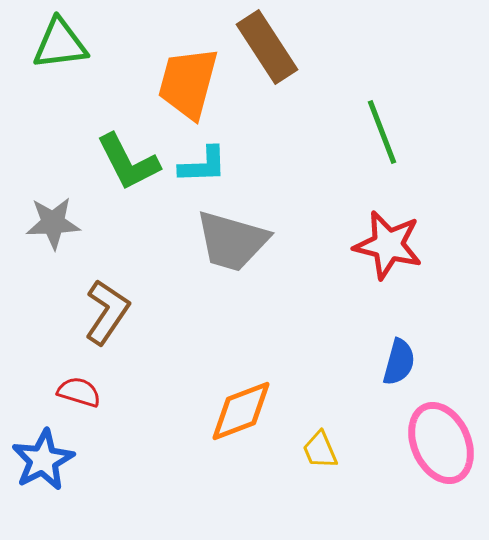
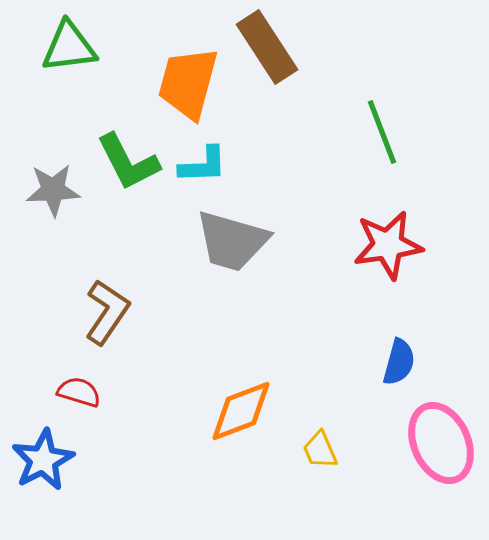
green triangle: moved 9 px right, 3 px down
gray star: moved 33 px up
red star: rotated 22 degrees counterclockwise
